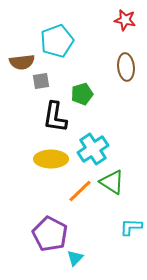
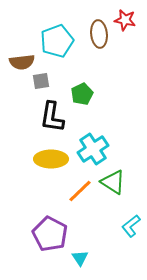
brown ellipse: moved 27 px left, 33 px up
green pentagon: rotated 10 degrees counterclockwise
black L-shape: moved 3 px left
green triangle: moved 1 px right
cyan L-shape: moved 1 px up; rotated 40 degrees counterclockwise
cyan triangle: moved 5 px right; rotated 18 degrees counterclockwise
